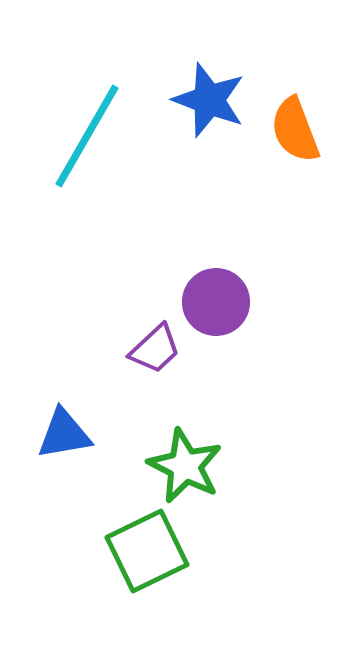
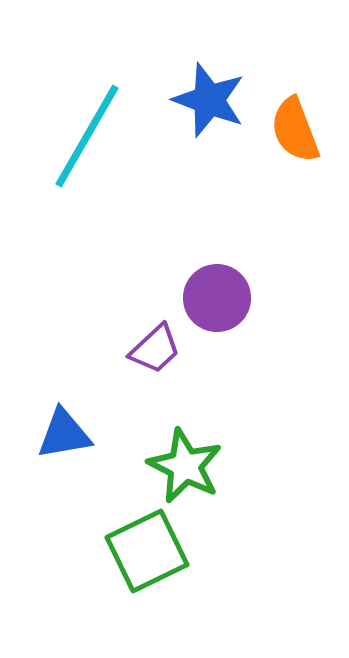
purple circle: moved 1 px right, 4 px up
